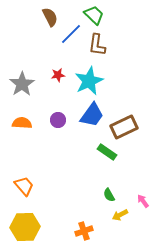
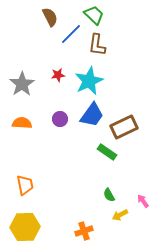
purple circle: moved 2 px right, 1 px up
orange trapezoid: moved 1 px right, 1 px up; rotated 30 degrees clockwise
